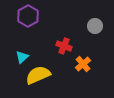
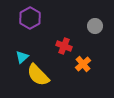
purple hexagon: moved 2 px right, 2 px down
yellow semicircle: rotated 110 degrees counterclockwise
